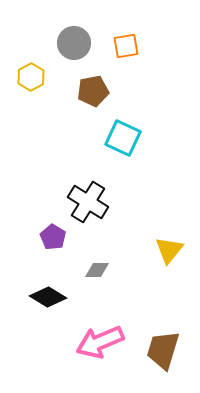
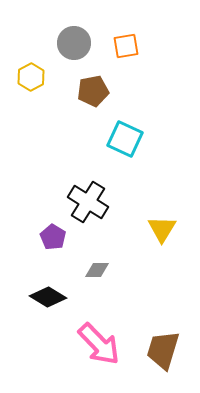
cyan square: moved 2 px right, 1 px down
yellow triangle: moved 7 px left, 21 px up; rotated 8 degrees counterclockwise
pink arrow: moved 1 px left, 2 px down; rotated 111 degrees counterclockwise
